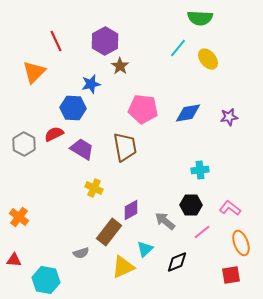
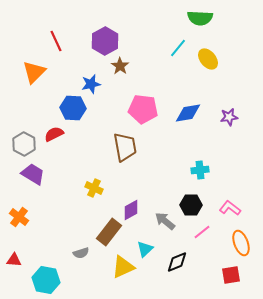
purple trapezoid: moved 49 px left, 25 px down
